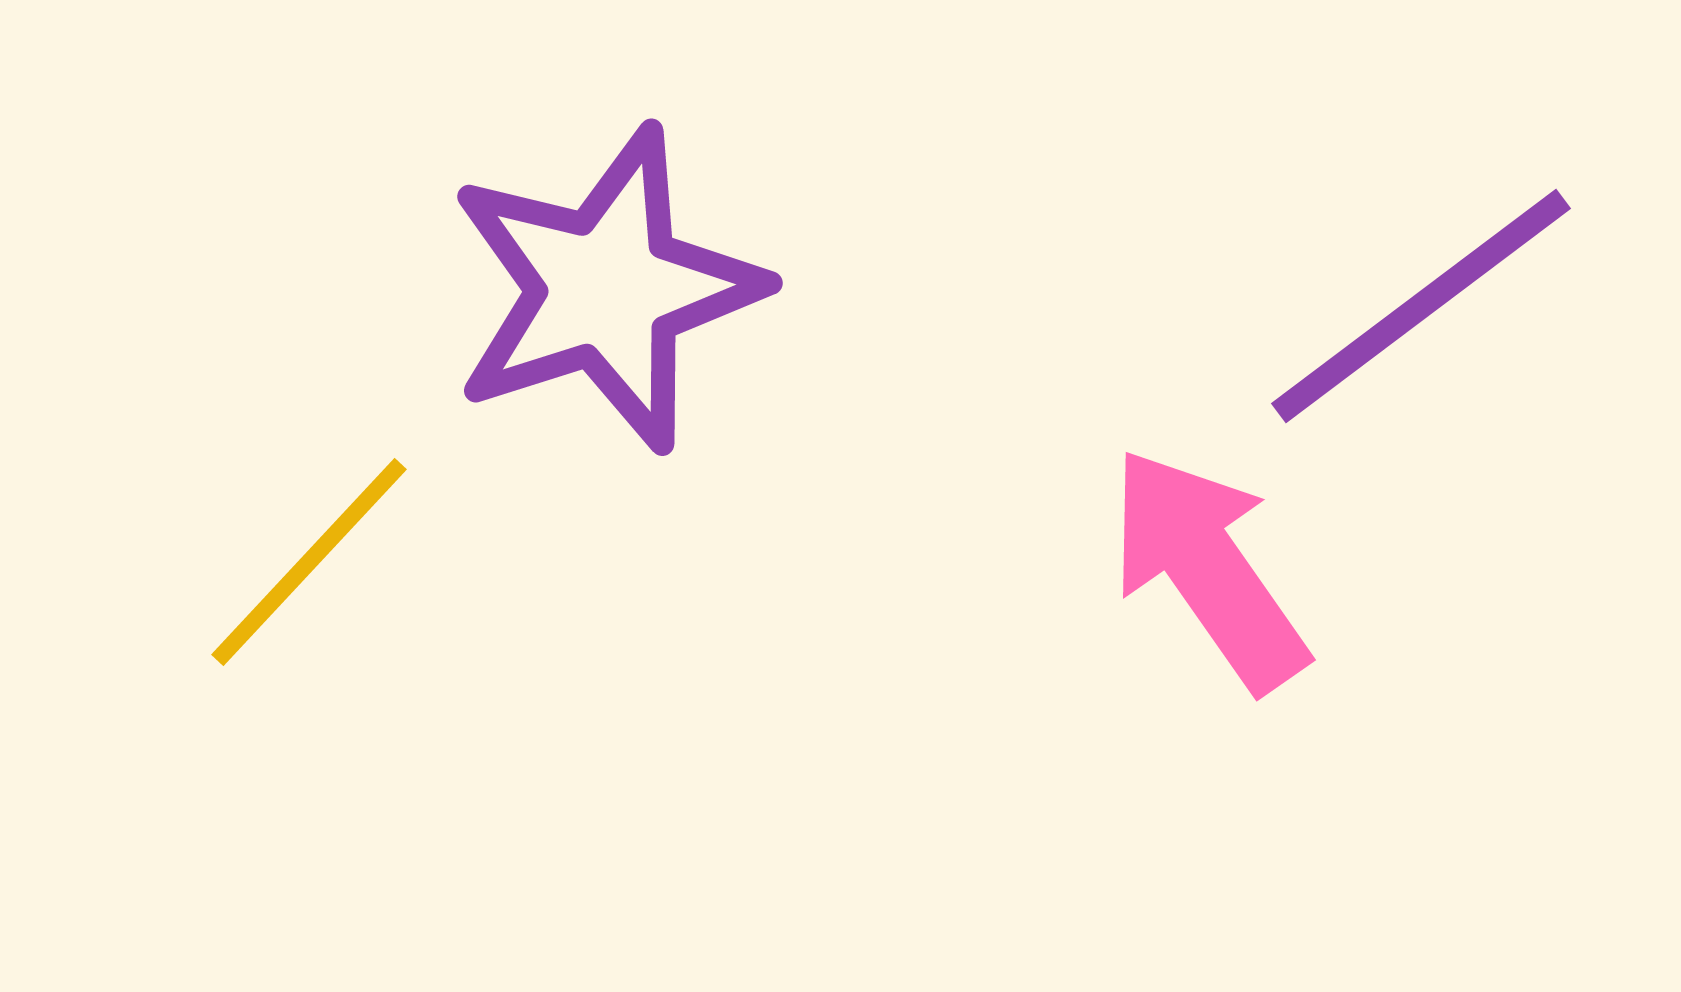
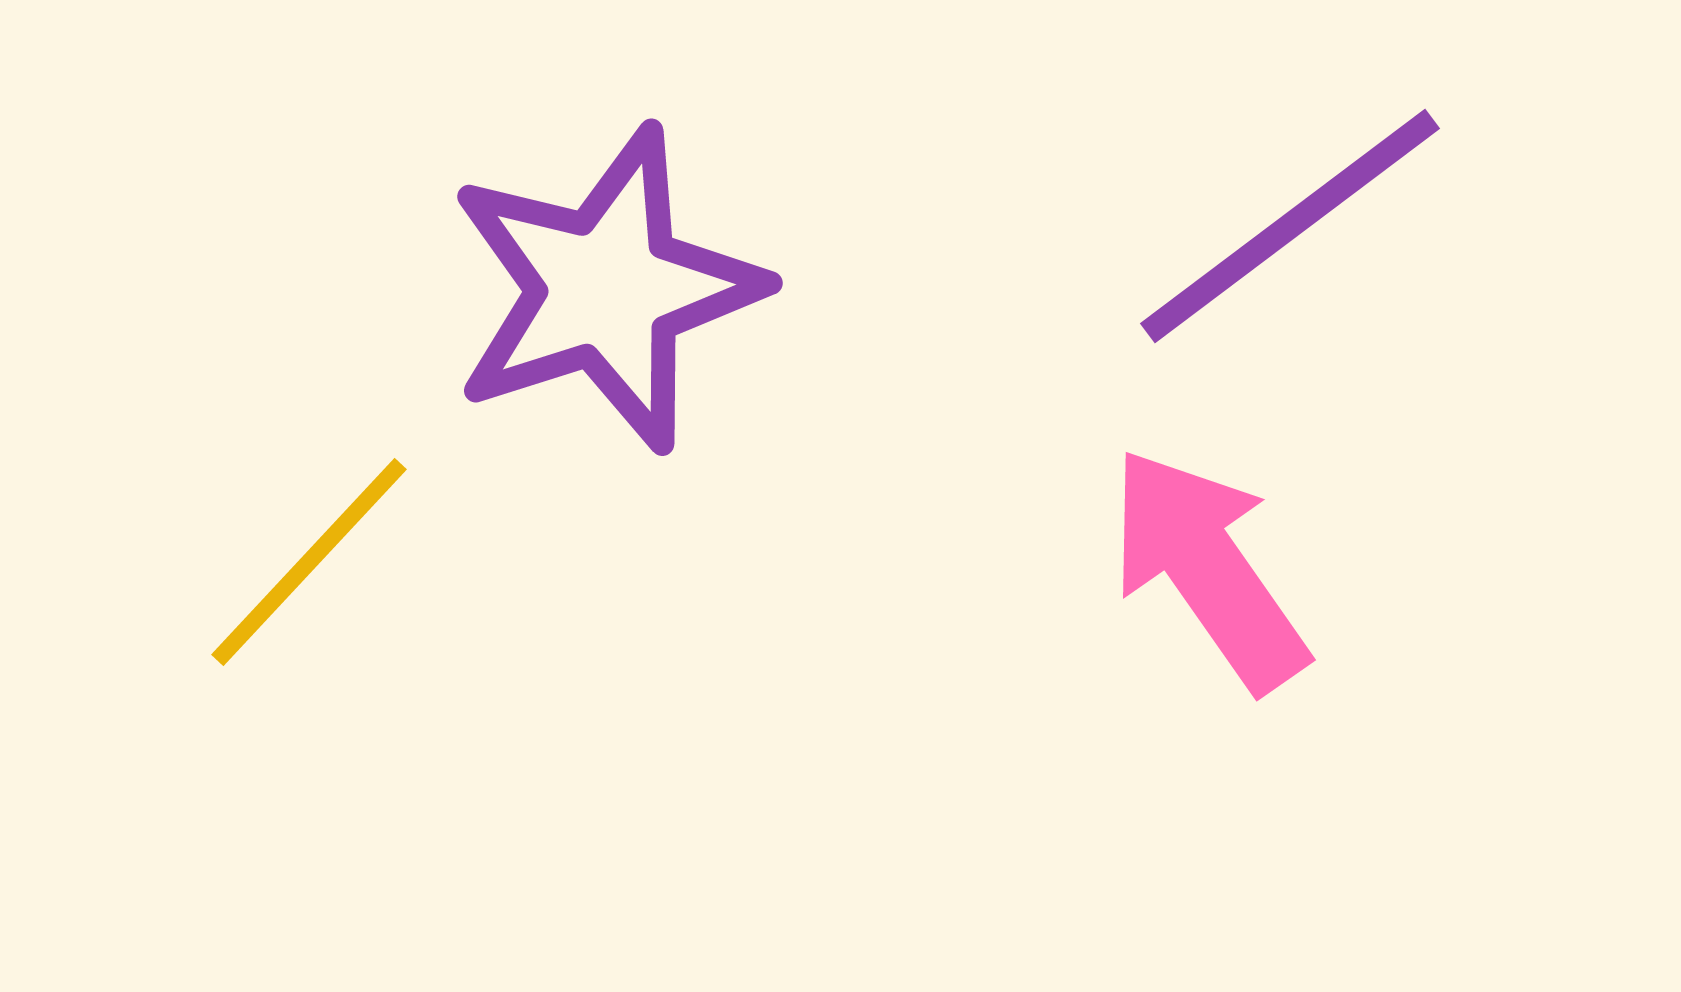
purple line: moved 131 px left, 80 px up
